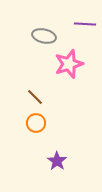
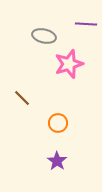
purple line: moved 1 px right
brown line: moved 13 px left, 1 px down
orange circle: moved 22 px right
